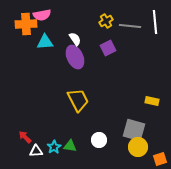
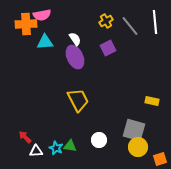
gray line: rotated 45 degrees clockwise
cyan star: moved 2 px right, 1 px down; rotated 16 degrees counterclockwise
